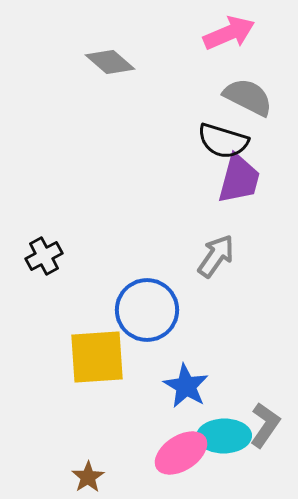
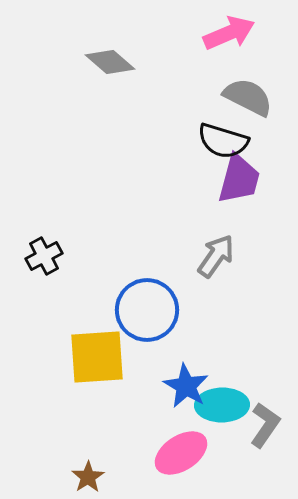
cyan ellipse: moved 2 px left, 31 px up
